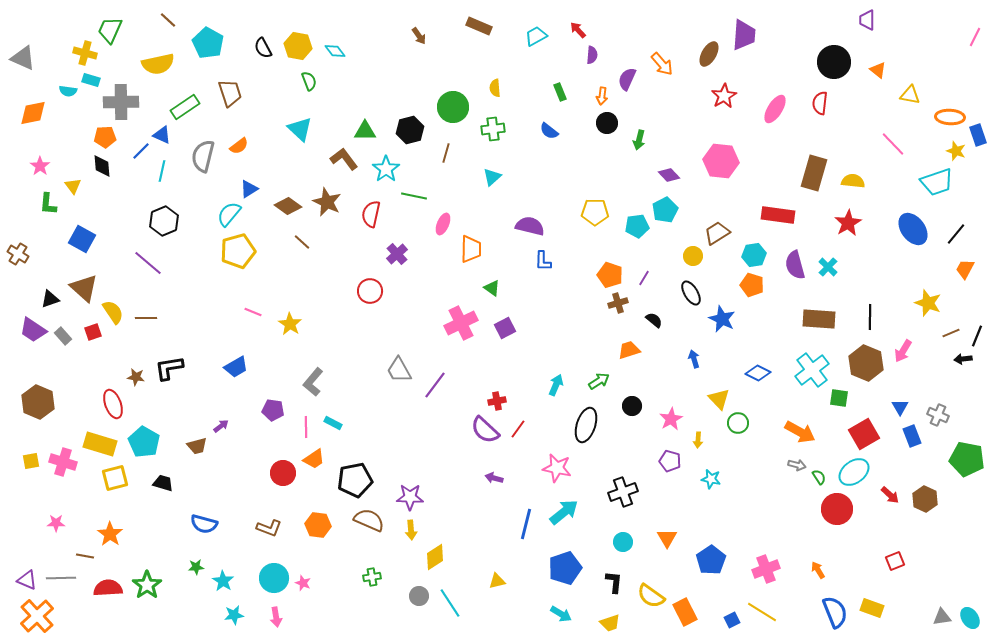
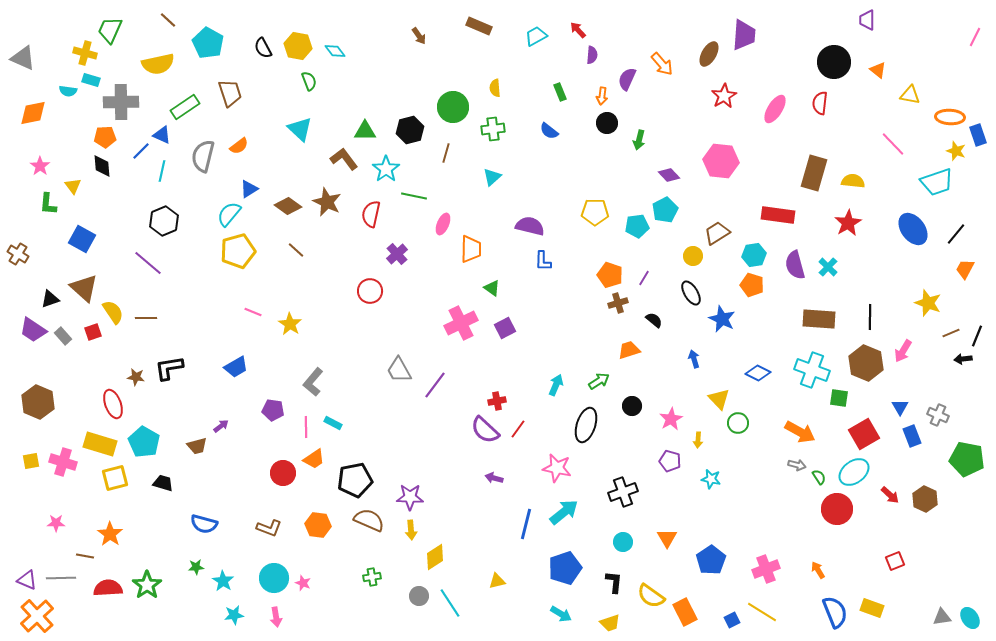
brown line at (302, 242): moved 6 px left, 8 px down
cyan cross at (812, 370): rotated 32 degrees counterclockwise
